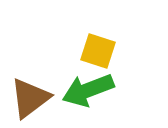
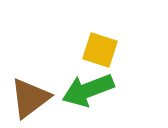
yellow square: moved 2 px right, 1 px up
